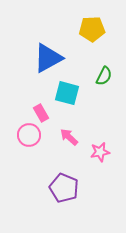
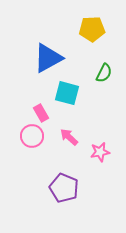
green semicircle: moved 3 px up
pink circle: moved 3 px right, 1 px down
